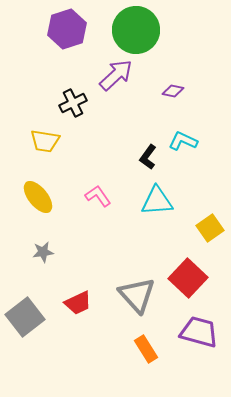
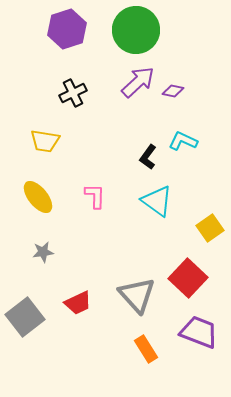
purple arrow: moved 22 px right, 7 px down
black cross: moved 10 px up
pink L-shape: moved 3 px left; rotated 36 degrees clockwise
cyan triangle: rotated 40 degrees clockwise
purple trapezoid: rotated 6 degrees clockwise
